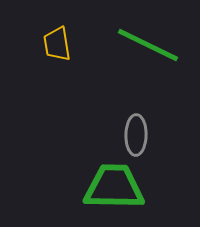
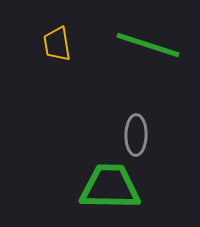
green line: rotated 8 degrees counterclockwise
green trapezoid: moved 4 px left
